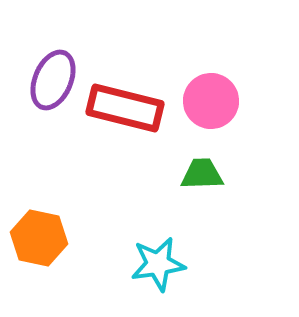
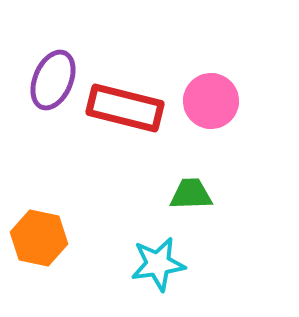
green trapezoid: moved 11 px left, 20 px down
